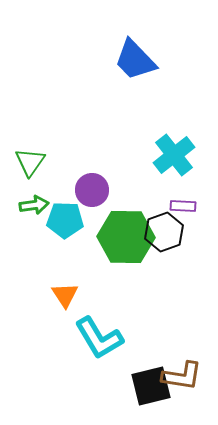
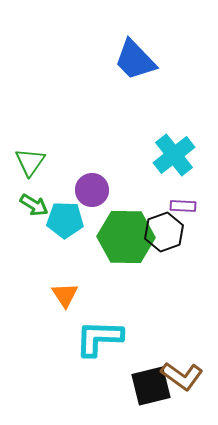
green arrow: rotated 40 degrees clockwise
cyan L-shape: rotated 123 degrees clockwise
brown L-shape: rotated 27 degrees clockwise
